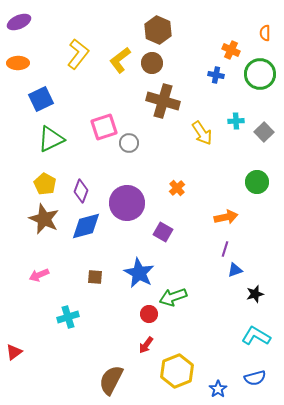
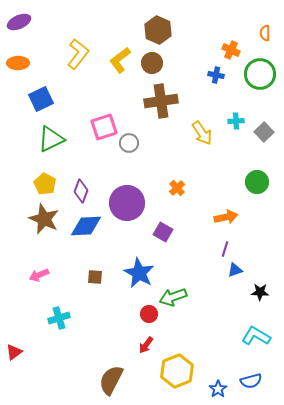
brown cross at (163, 101): moved 2 px left; rotated 24 degrees counterclockwise
blue diamond at (86, 226): rotated 12 degrees clockwise
black star at (255, 294): moved 5 px right, 2 px up; rotated 18 degrees clockwise
cyan cross at (68, 317): moved 9 px left, 1 px down
blue semicircle at (255, 378): moved 4 px left, 3 px down
